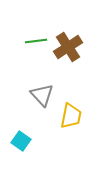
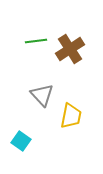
brown cross: moved 2 px right, 2 px down
